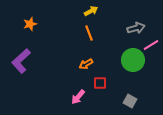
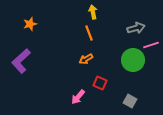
yellow arrow: moved 2 px right, 1 px down; rotated 72 degrees counterclockwise
pink line: rotated 14 degrees clockwise
orange arrow: moved 5 px up
red square: rotated 24 degrees clockwise
